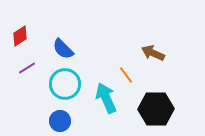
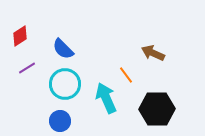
black hexagon: moved 1 px right
